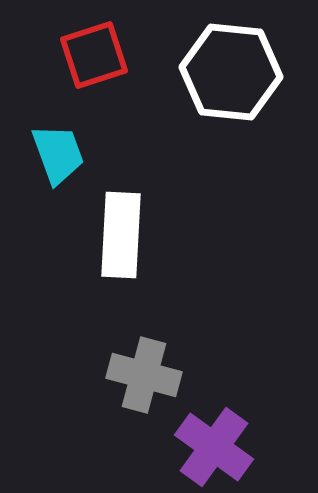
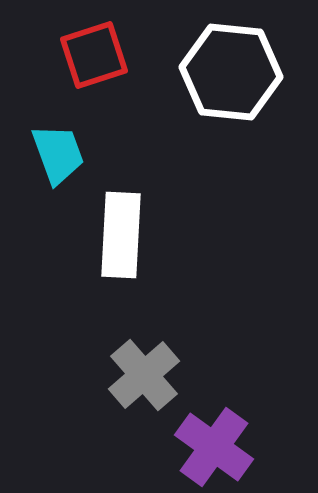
gray cross: rotated 34 degrees clockwise
